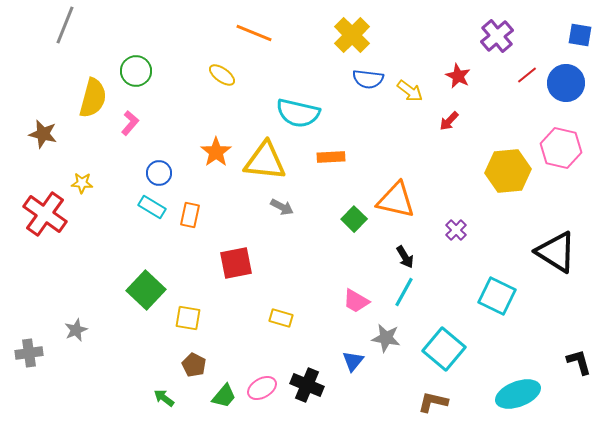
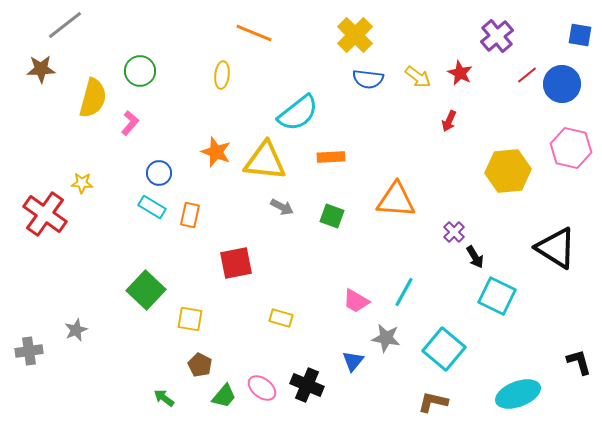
gray line at (65, 25): rotated 30 degrees clockwise
yellow cross at (352, 35): moved 3 px right
green circle at (136, 71): moved 4 px right
yellow ellipse at (222, 75): rotated 60 degrees clockwise
red star at (458, 76): moved 2 px right, 3 px up
blue circle at (566, 83): moved 4 px left, 1 px down
yellow arrow at (410, 91): moved 8 px right, 14 px up
cyan semicircle at (298, 113): rotated 51 degrees counterclockwise
red arrow at (449, 121): rotated 20 degrees counterclockwise
brown star at (43, 134): moved 2 px left, 65 px up; rotated 16 degrees counterclockwise
pink hexagon at (561, 148): moved 10 px right
orange star at (216, 152): rotated 16 degrees counterclockwise
orange triangle at (396, 200): rotated 9 degrees counterclockwise
green square at (354, 219): moved 22 px left, 3 px up; rotated 25 degrees counterclockwise
purple cross at (456, 230): moved 2 px left, 2 px down
black triangle at (556, 252): moved 4 px up
black arrow at (405, 257): moved 70 px right
yellow square at (188, 318): moved 2 px right, 1 px down
gray cross at (29, 353): moved 2 px up
brown pentagon at (194, 365): moved 6 px right
pink ellipse at (262, 388): rotated 68 degrees clockwise
